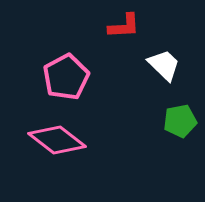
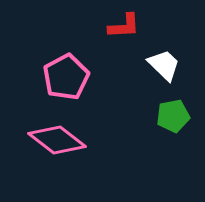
green pentagon: moved 7 px left, 5 px up
